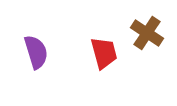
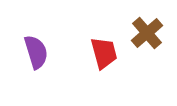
brown cross: rotated 16 degrees clockwise
